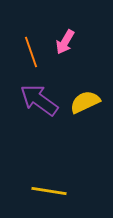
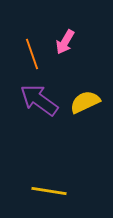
orange line: moved 1 px right, 2 px down
